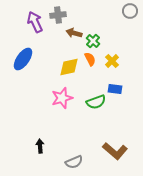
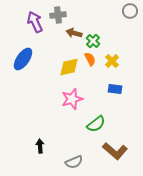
pink star: moved 10 px right, 1 px down
green semicircle: moved 22 px down; rotated 18 degrees counterclockwise
